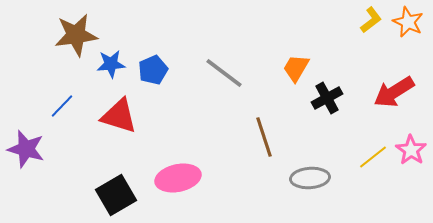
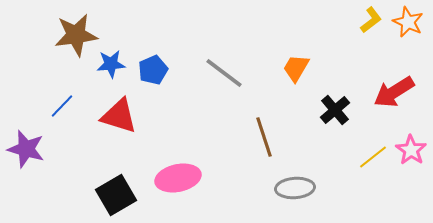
black cross: moved 8 px right, 12 px down; rotated 12 degrees counterclockwise
gray ellipse: moved 15 px left, 10 px down
